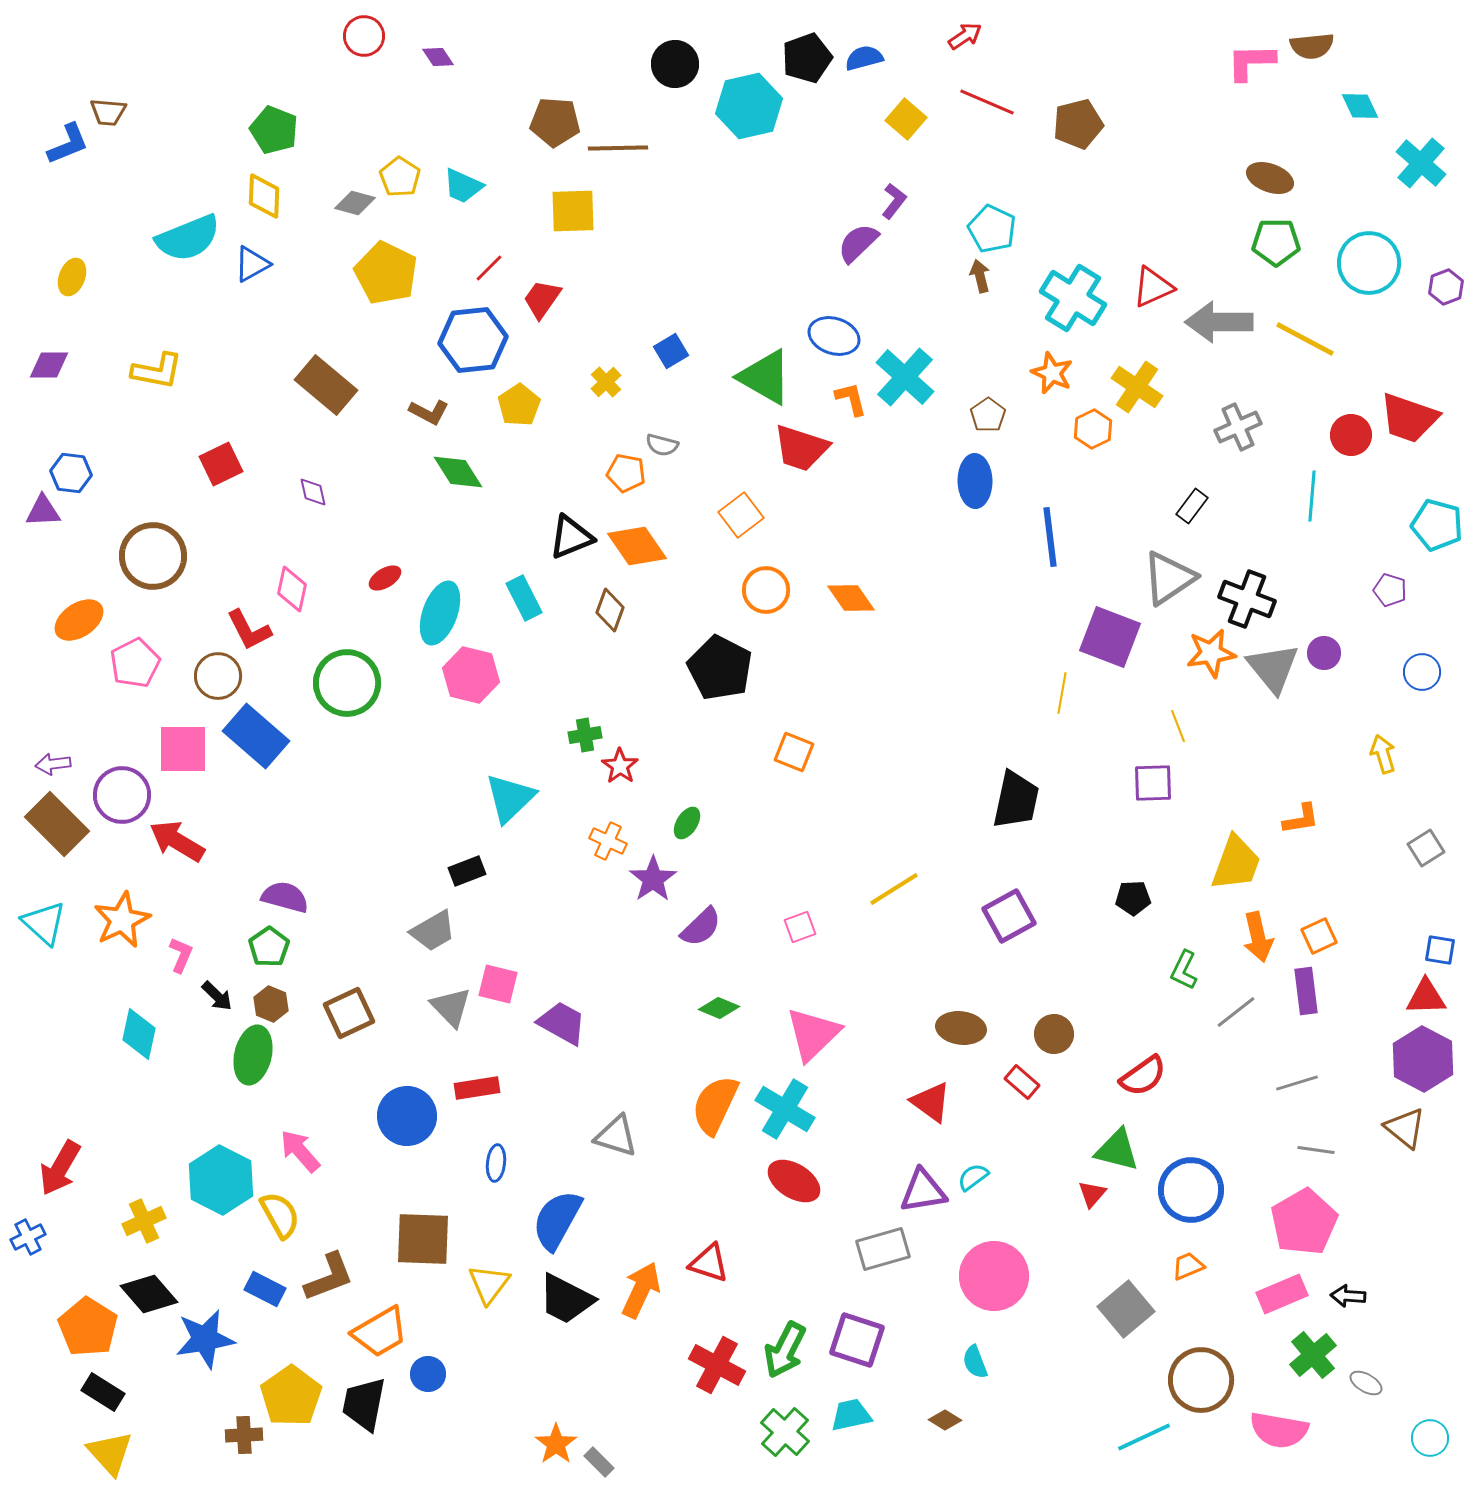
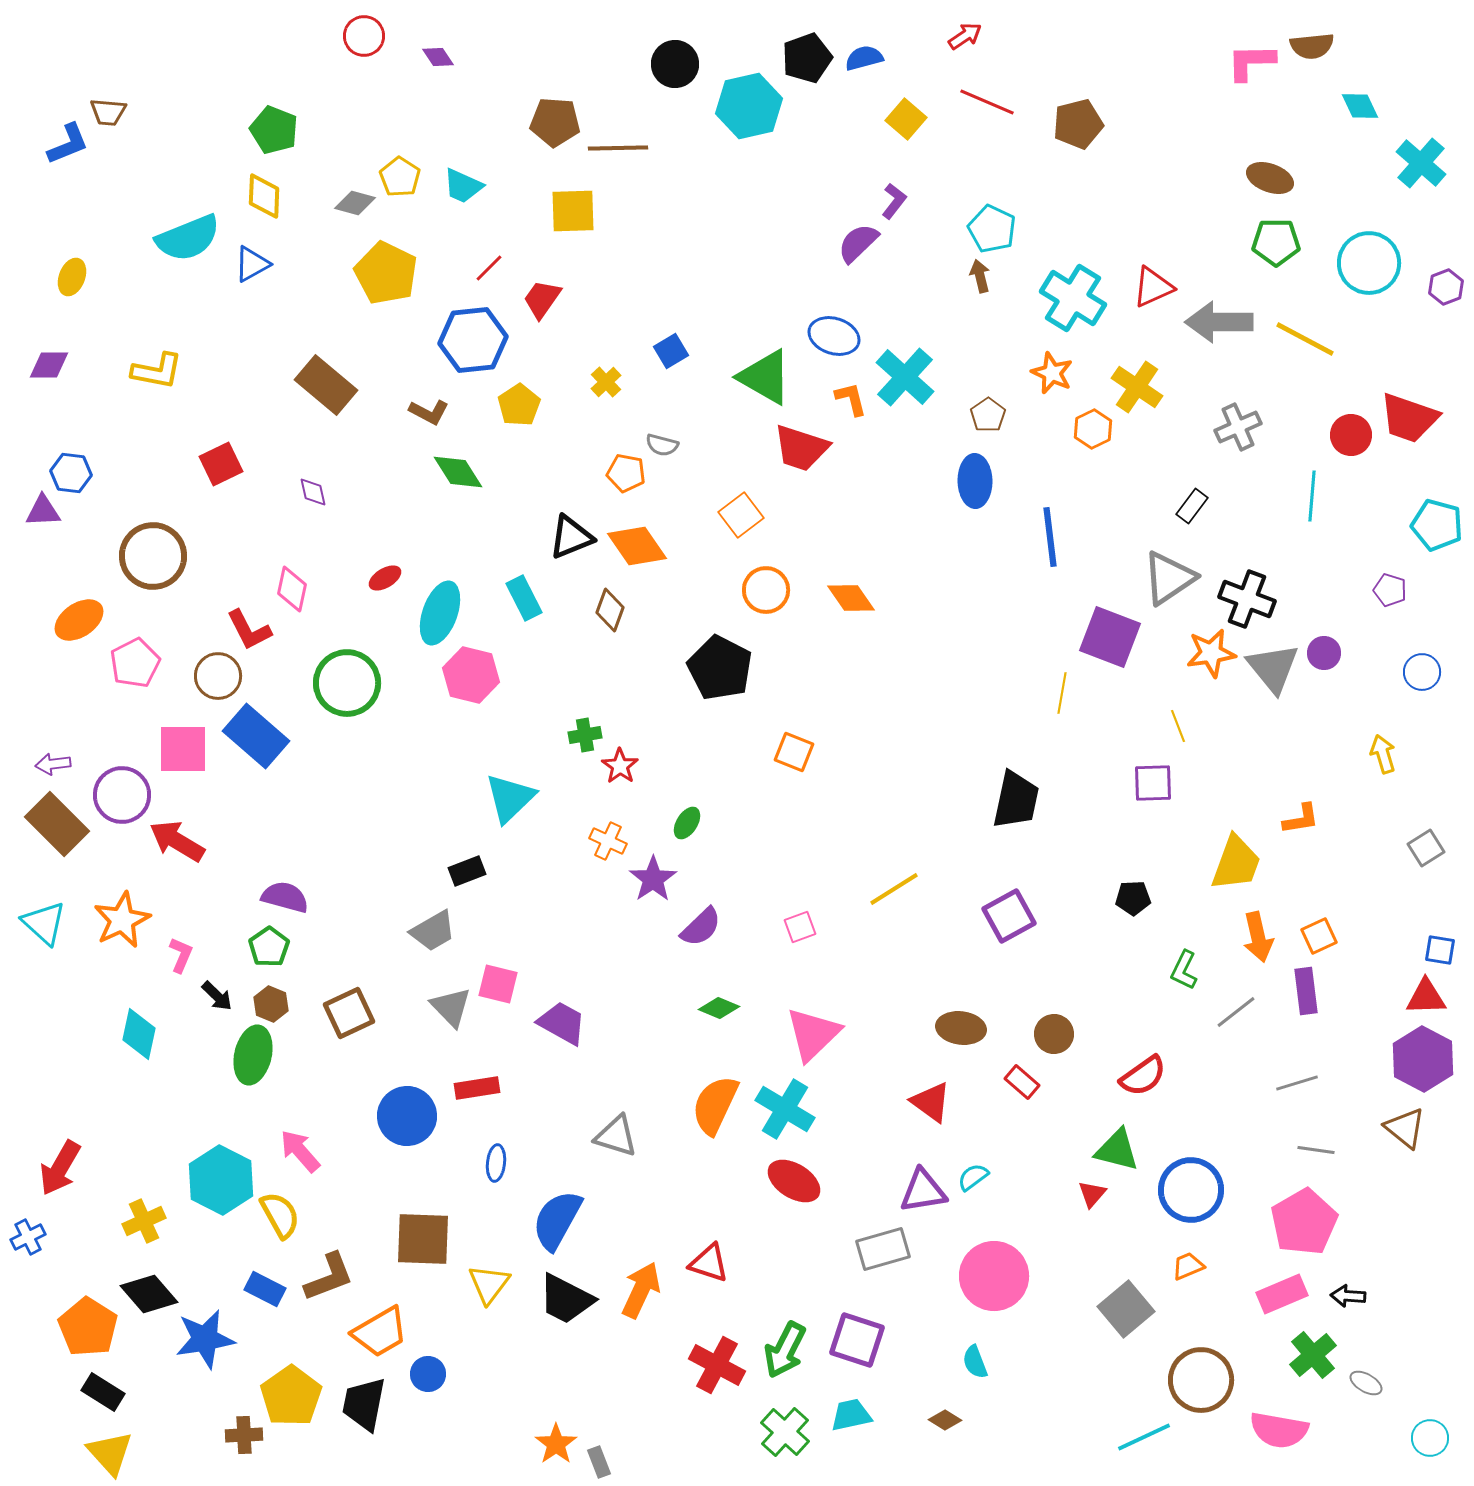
gray rectangle at (599, 1462): rotated 24 degrees clockwise
